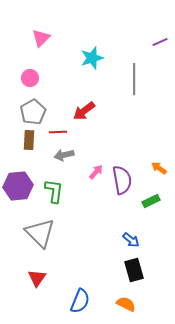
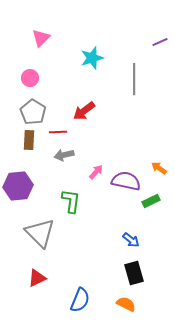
gray pentagon: rotated 10 degrees counterclockwise
purple semicircle: moved 4 px right, 1 px down; rotated 68 degrees counterclockwise
green L-shape: moved 17 px right, 10 px down
black rectangle: moved 3 px down
red triangle: rotated 30 degrees clockwise
blue semicircle: moved 1 px up
